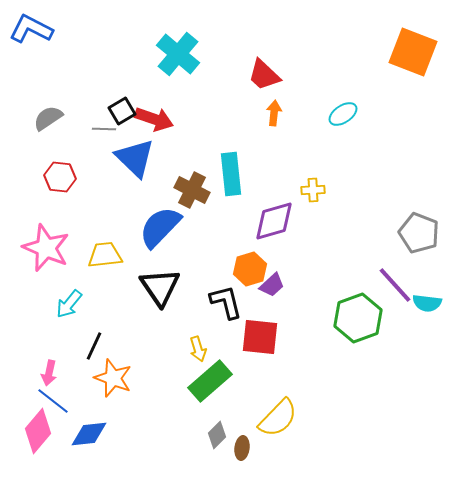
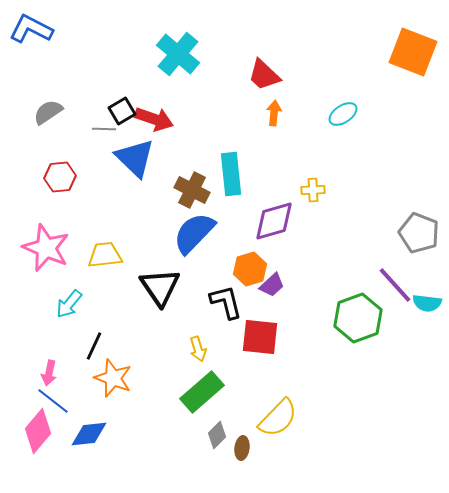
gray semicircle: moved 6 px up
red hexagon: rotated 12 degrees counterclockwise
blue semicircle: moved 34 px right, 6 px down
green rectangle: moved 8 px left, 11 px down
